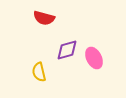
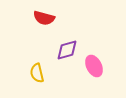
pink ellipse: moved 8 px down
yellow semicircle: moved 2 px left, 1 px down
